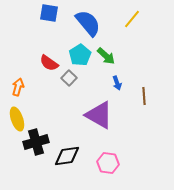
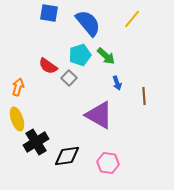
cyan pentagon: rotated 15 degrees clockwise
red semicircle: moved 1 px left, 3 px down
black cross: rotated 15 degrees counterclockwise
